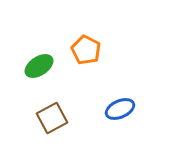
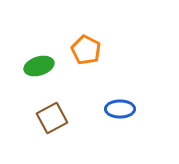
green ellipse: rotated 16 degrees clockwise
blue ellipse: rotated 24 degrees clockwise
